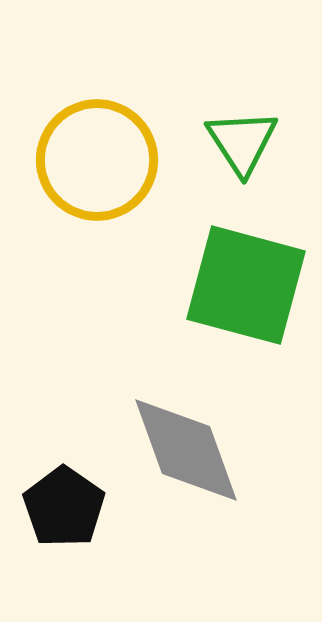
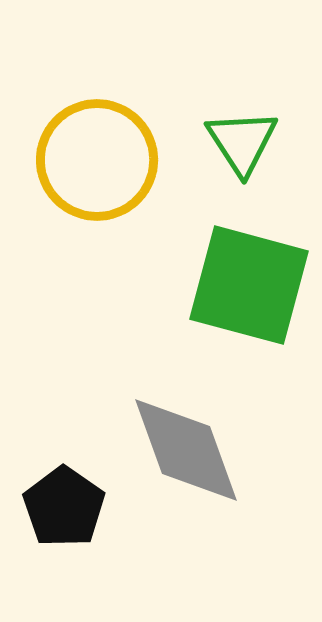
green square: moved 3 px right
